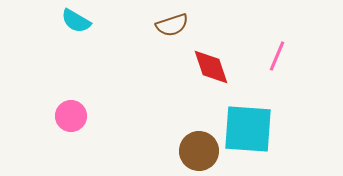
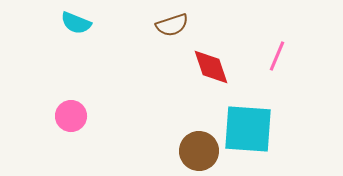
cyan semicircle: moved 2 px down; rotated 8 degrees counterclockwise
